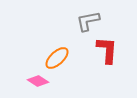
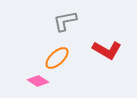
gray L-shape: moved 23 px left
red L-shape: rotated 116 degrees clockwise
